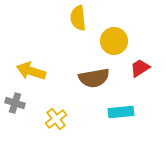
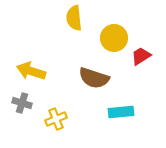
yellow semicircle: moved 4 px left
yellow circle: moved 3 px up
red trapezoid: moved 1 px right, 12 px up
brown semicircle: rotated 28 degrees clockwise
gray cross: moved 7 px right
yellow cross: rotated 15 degrees clockwise
